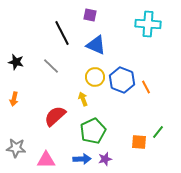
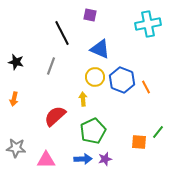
cyan cross: rotated 15 degrees counterclockwise
blue triangle: moved 4 px right, 4 px down
gray line: rotated 66 degrees clockwise
yellow arrow: rotated 16 degrees clockwise
blue arrow: moved 1 px right
